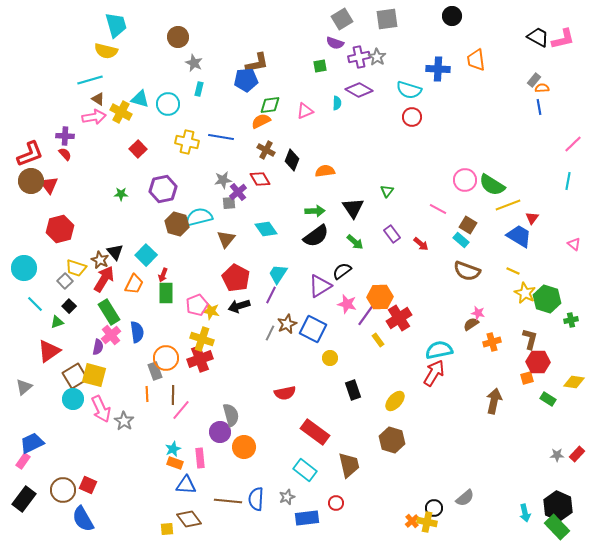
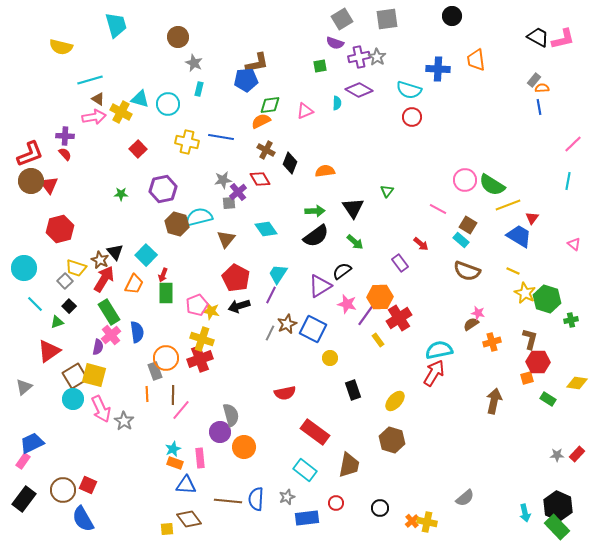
yellow semicircle at (106, 51): moved 45 px left, 4 px up
black diamond at (292, 160): moved 2 px left, 3 px down
purple rectangle at (392, 234): moved 8 px right, 29 px down
yellow diamond at (574, 382): moved 3 px right, 1 px down
brown trapezoid at (349, 465): rotated 24 degrees clockwise
black circle at (434, 508): moved 54 px left
